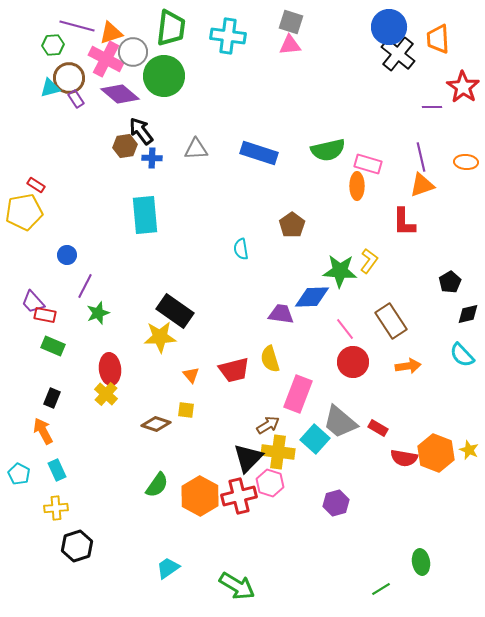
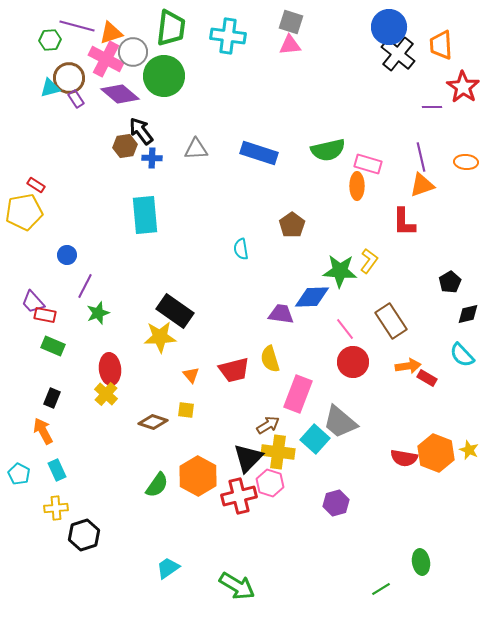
orange trapezoid at (438, 39): moved 3 px right, 6 px down
green hexagon at (53, 45): moved 3 px left, 5 px up
brown diamond at (156, 424): moved 3 px left, 2 px up
red rectangle at (378, 428): moved 49 px right, 50 px up
orange hexagon at (200, 496): moved 2 px left, 20 px up
black hexagon at (77, 546): moved 7 px right, 11 px up
